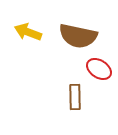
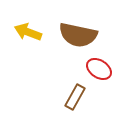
brown semicircle: moved 1 px up
brown rectangle: rotated 30 degrees clockwise
